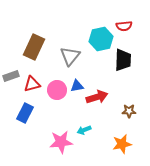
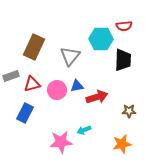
cyan hexagon: rotated 15 degrees clockwise
